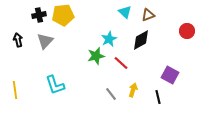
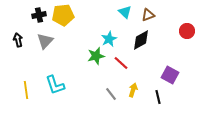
yellow line: moved 11 px right
